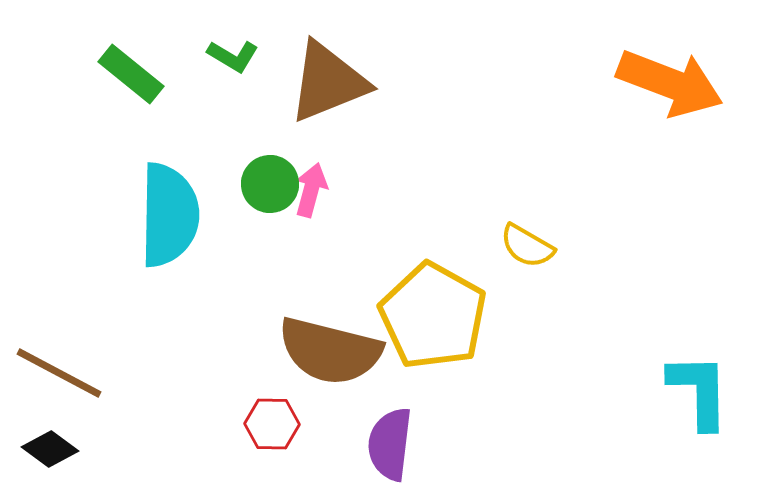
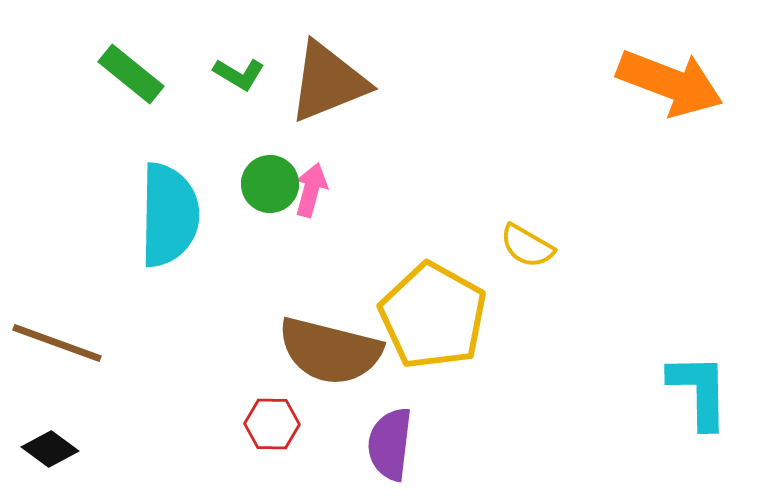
green L-shape: moved 6 px right, 18 px down
brown line: moved 2 px left, 30 px up; rotated 8 degrees counterclockwise
